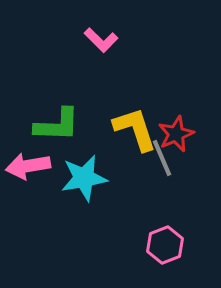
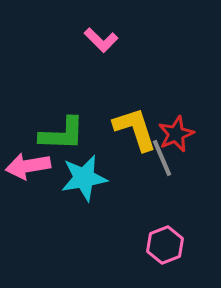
green L-shape: moved 5 px right, 9 px down
